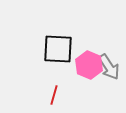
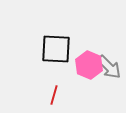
black square: moved 2 px left
gray arrow: rotated 12 degrees counterclockwise
